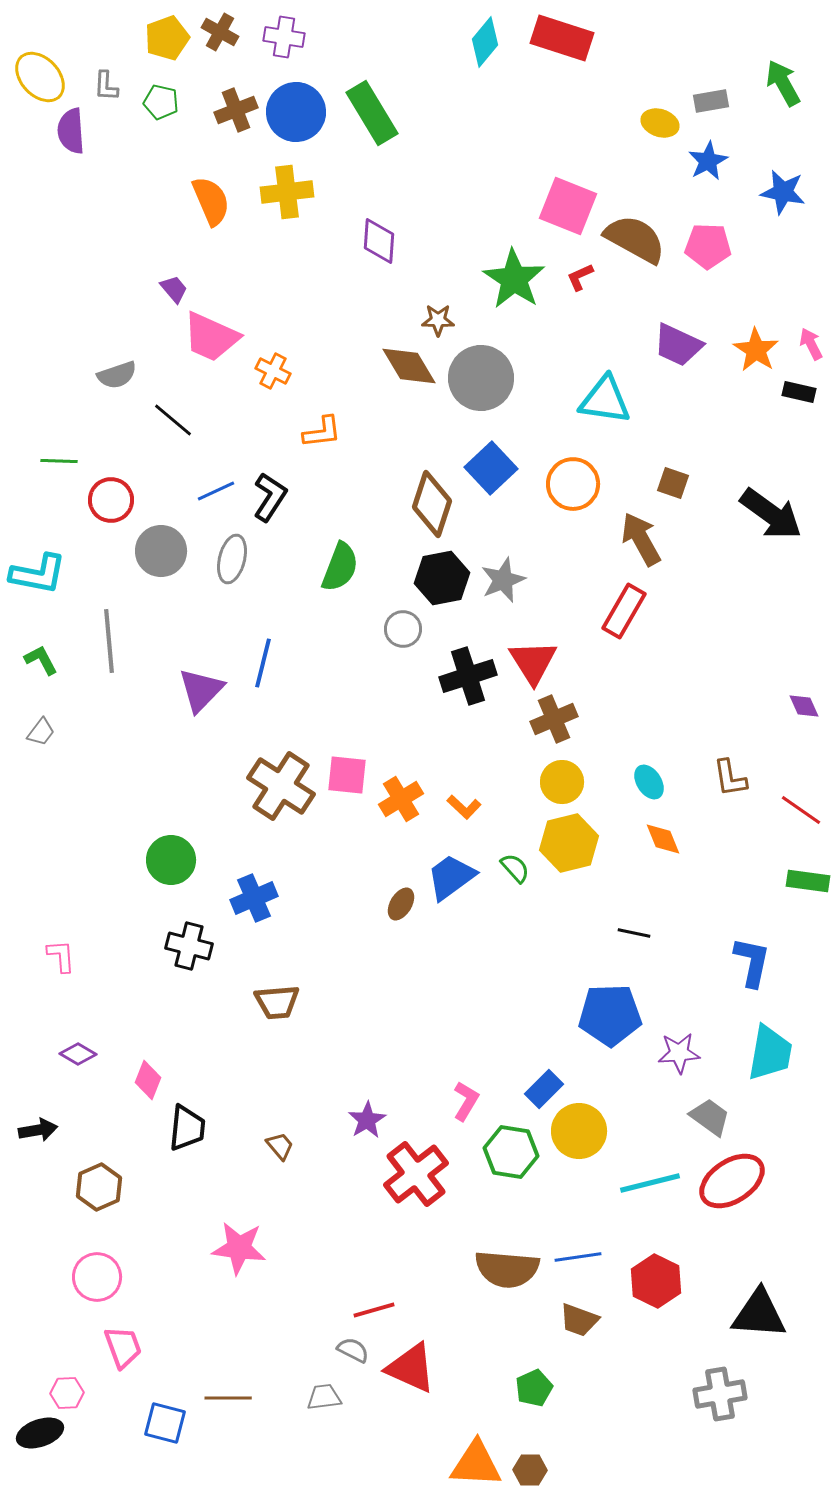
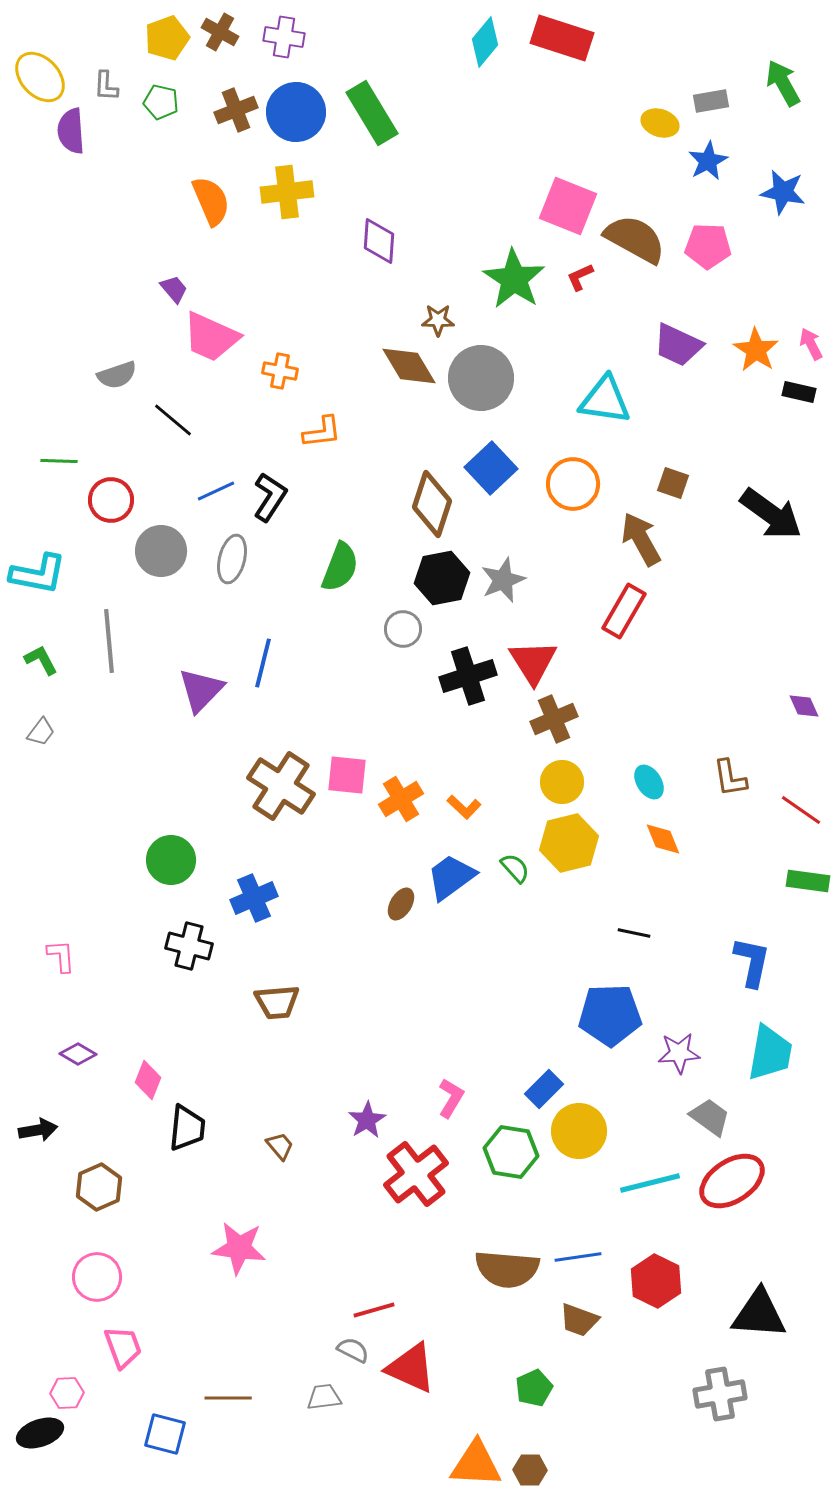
orange cross at (273, 371): moved 7 px right; rotated 16 degrees counterclockwise
pink L-shape at (466, 1101): moved 15 px left, 3 px up
blue square at (165, 1423): moved 11 px down
